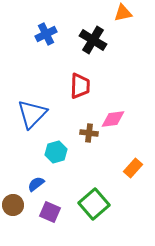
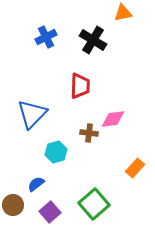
blue cross: moved 3 px down
orange rectangle: moved 2 px right
purple square: rotated 25 degrees clockwise
